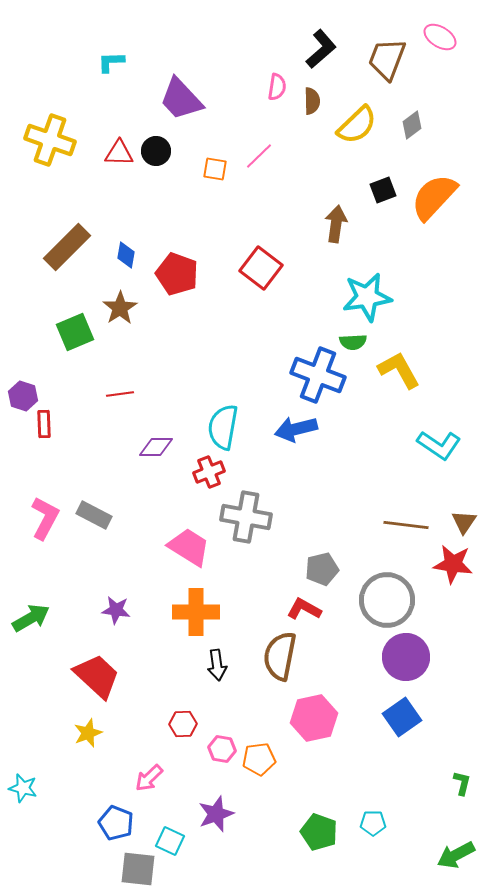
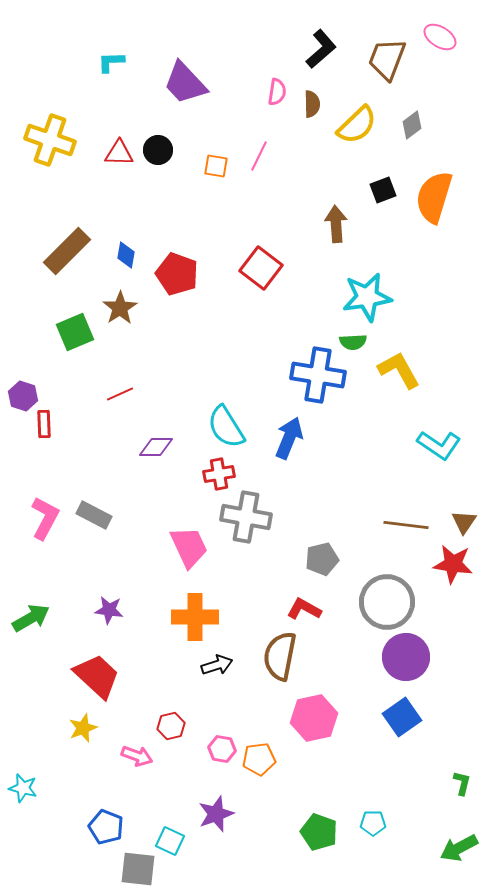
pink semicircle at (277, 87): moved 5 px down
purple trapezoid at (181, 99): moved 4 px right, 16 px up
brown semicircle at (312, 101): moved 3 px down
black circle at (156, 151): moved 2 px right, 1 px up
pink line at (259, 156): rotated 20 degrees counterclockwise
orange square at (215, 169): moved 1 px right, 3 px up
orange semicircle at (434, 197): rotated 26 degrees counterclockwise
brown arrow at (336, 224): rotated 12 degrees counterclockwise
brown rectangle at (67, 247): moved 4 px down
blue cross at (318, 375): rotated 12 degrees counterclockwise
red line at (120, 394): rotated 16 degrees counterclockwise
cyan semicircle at (223, 427): moved 3 px right; rotated 42 degrees counterclockwise
blue arrow at (296, 429): moved 7 px left, 9 px down; rotated 126 degrees clockwise
red cross at (209, 472): moved 10 px right, 2 px down; rotated 12 degrees clockwise
pink trapezoid at (189, 547): rotated 33 degrees clockwise
gray pentagon at (322, 569): moved 10 px up
gray circle at (387, 600): moved 2 px down
purple star at (116, 610): moved 7 px left
orange cross at (196, 612): moved 1 px left, 5 px down
black arrow at (217, 665): rotated 100 degrees counterclockwise
red hexagon at (183, 724): moved 12 px left, 2 px down; rotated 12 degrees counterclockwise
yellow star at (88, 733): moved 5 px left, 5 px up
pink arrow at (149, 778): moved 12 px left, 22 px up; rotated 116 degrees counterclockwise
blue pentagon at (116, 823): moved 10 px left, 4 px down
green arrow at (456, 855): moved 3 px right, 7 px up
